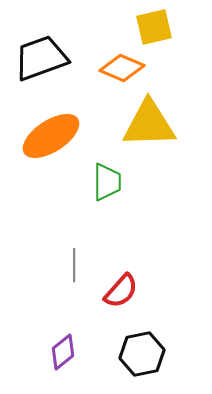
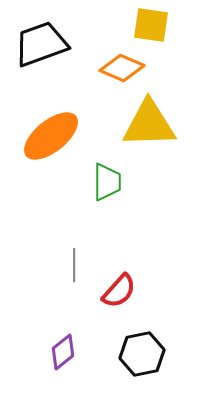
yellow square: moved 3 px left, 2 px up; rotated 21 degrees clockwise
black trapezoid: moved 14 px up
orange ellipse: rotated 6 degrees counterclockwise
red semicircle: moved 2 px left
